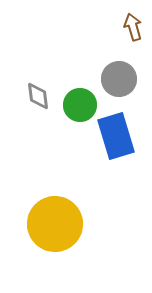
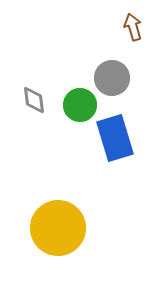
gray circle: moved 7 px left, 1 px up
gray diamond: moved 4 px left, 4 px down
blue rectangle: moved 1 px left, 2 px down
yellow circle: moved 3 px right, 4 px down
